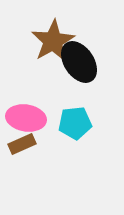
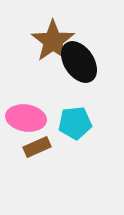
brown star: rotated 6 degrees counterclockwise
brown rectangle: moved 15 px right, 3 px down
